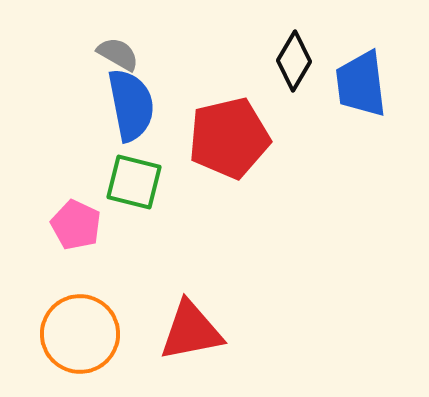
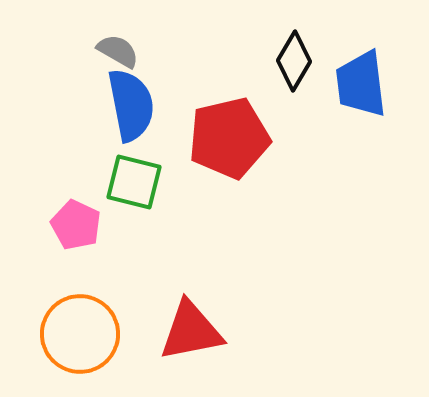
gray semicircle: moved 3 px up
